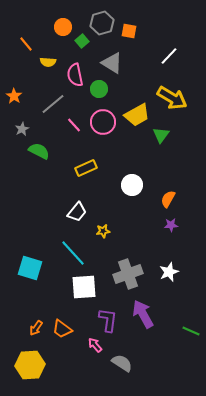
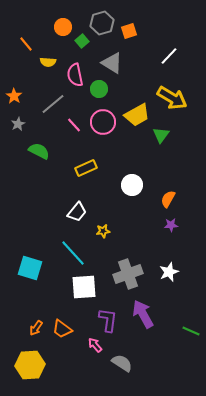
orange square: rotated 28 degrees counterclockwise
gray star: moved 4 px left, 5 px up
